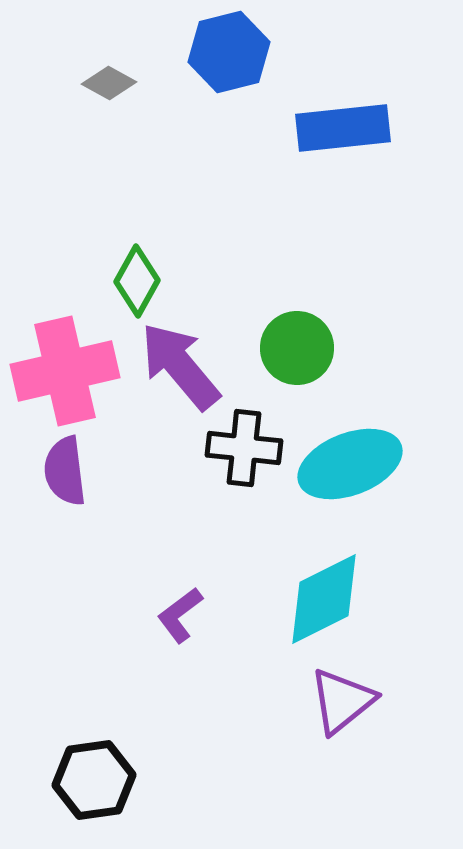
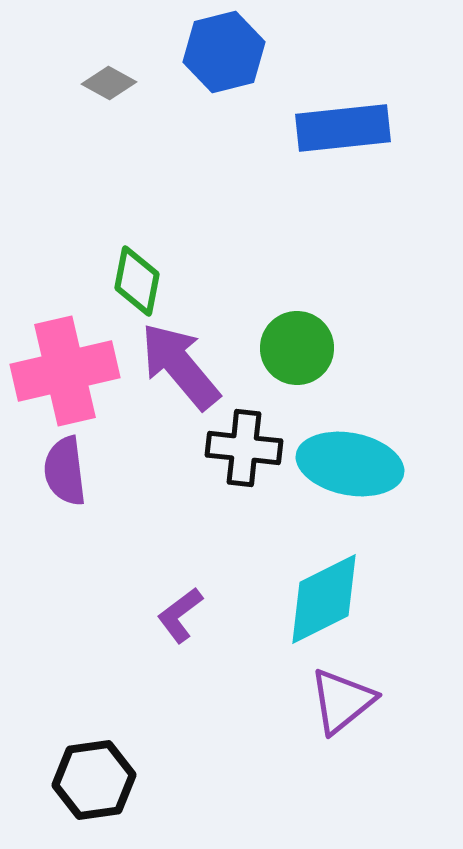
blue hexagon: moved 5 px left
green diamond: rotated 18 degrees counterclockwise
cyan ellipse: rotated 32 degrees clockwise
